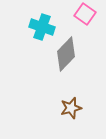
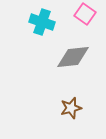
cyan cross: moved 5 px up
gray diamond: moved 7 px right, 3 px down; rotated 40 degrees clockwise
